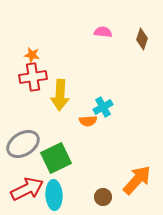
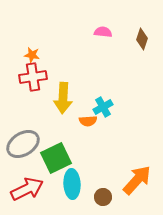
yellow arrow: moved 3 px right, 3 px down
cyan ellipse: moved 18 px right, 11 px up
